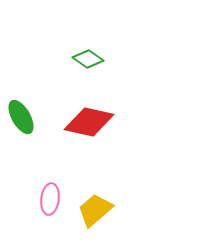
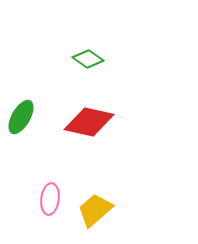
green ellipse: rotated 60 degrees clockwise
